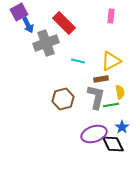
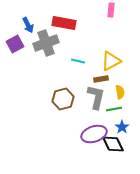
purple square: moved 4 px left, 32 px down
pink rectangle: moved 6 px up
red rectangle: rotated 35 degrees counterclockwise
green line: moved 3 px right, 4 px down
